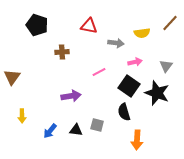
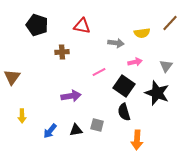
red triangle: moved 7 px left
black square: moved 5 px left
black triangle: rotated 16 degrees counterclockwise
